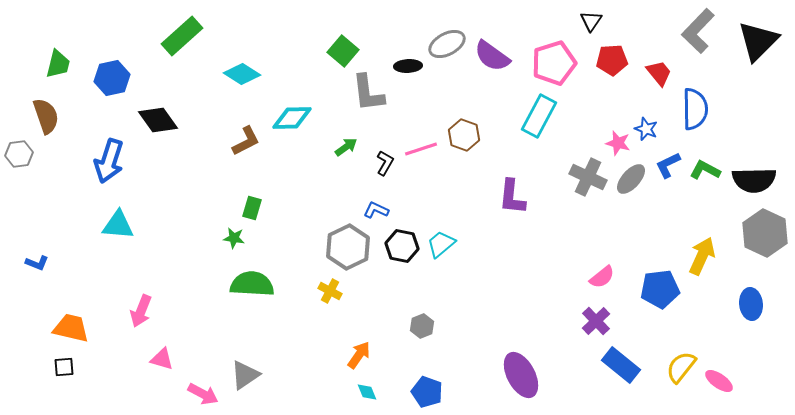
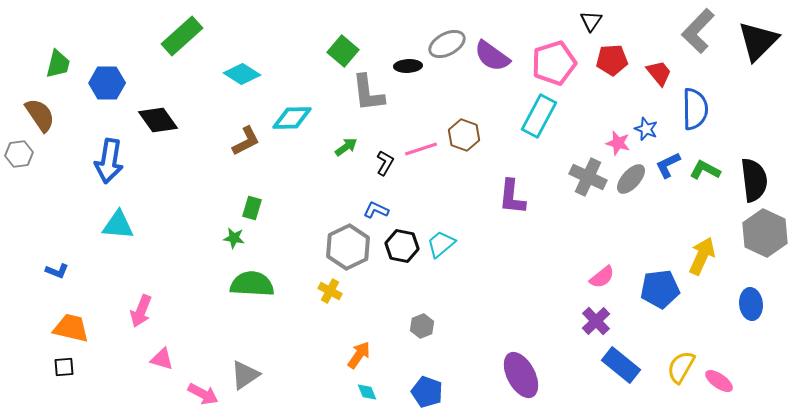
blue hexagon at (112, 78): moved 5 px left, 5 px down; rotated 12 degrees clockwise
brown semicircle at (46, 116): moved 6 px left, 1 px up; rotated 15 degrees counterclockwise
blue arrow at (109, 161): rotated 9 degrees counterclockwise
black semicircle at (754, 180): rotated 96 degrees counterclockwise
blue L-shape at (37, 263): moved 20 px right, 8 px down
yellow semicircle at (681, 367): rotated 8 degrees counterclockwise
